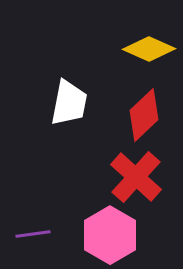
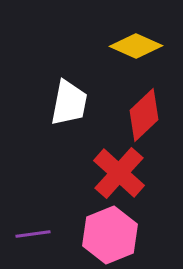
yellow diamond: moved 13 px left, 3 px up
red cross: moved 17 px left, 4 px up
pink hexagon: rotated 8 degrees clockwise
